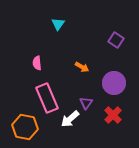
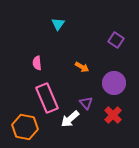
purple triangle: rotated 16 degrees counterclockwise
